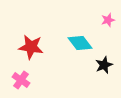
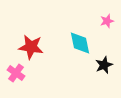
pink star: moved 1 px left, 1 px down
cyan diamond: rotated 25 degrees clockwise
pink cross: moved 5 px left, 7 px up
